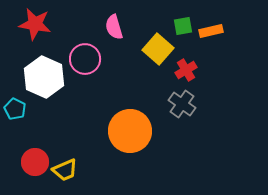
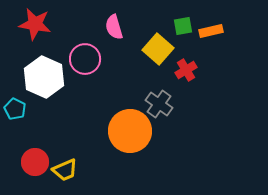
gray cross: moved 23 px left
